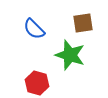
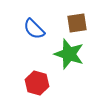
brown square: moved 6 px left
green star: moved 1 px left, 1 px up
